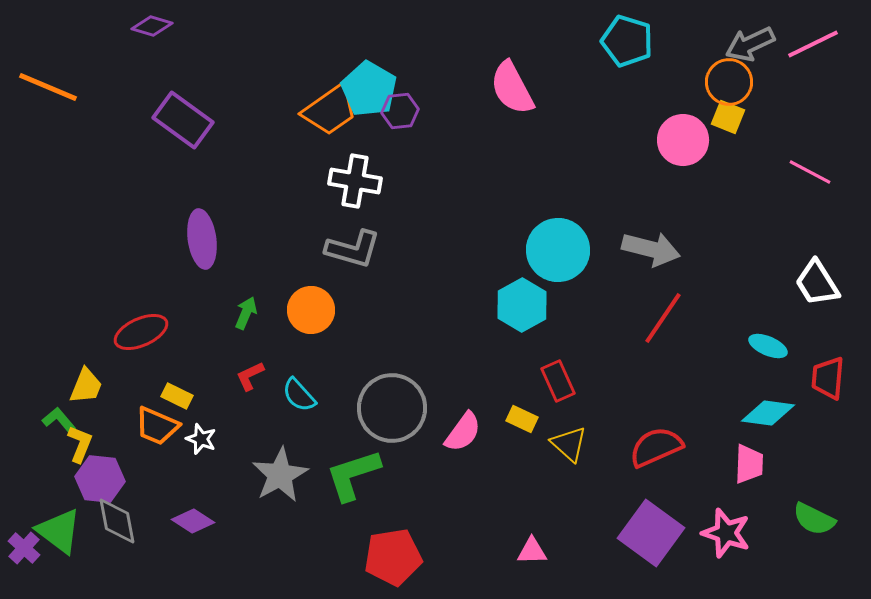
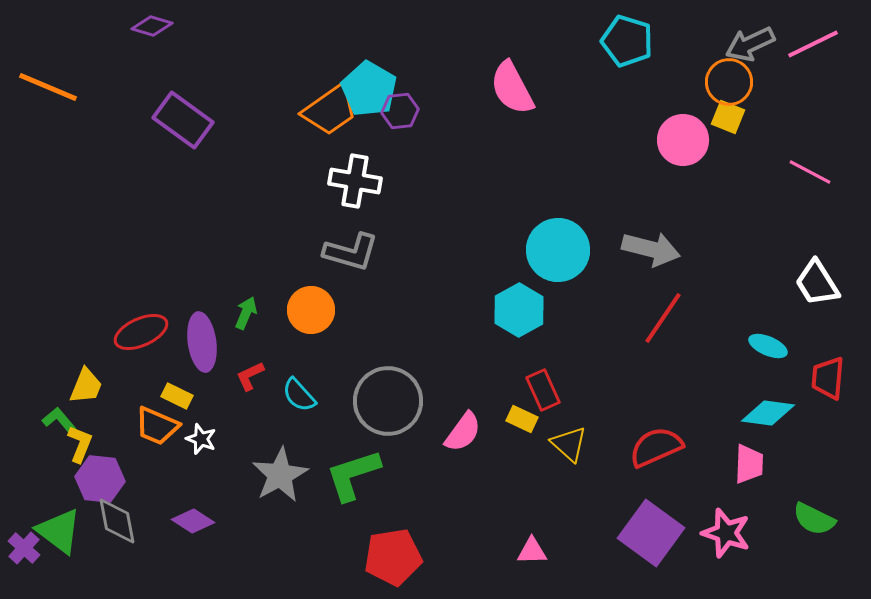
purple ellipse at (202, 239): moved 103 px down
gray L-shape at (353, 249): moved 2 px left, 3 px down
cyan hexagon at (522, 305): moved 3 px left, 5 px down
red rectangle at (558, 381): moved 15 px left, 9 px down
gray circle at (392, 408): moved 4 px left, 7 px up
